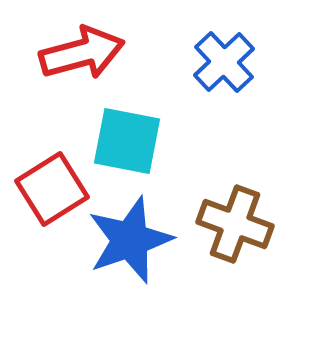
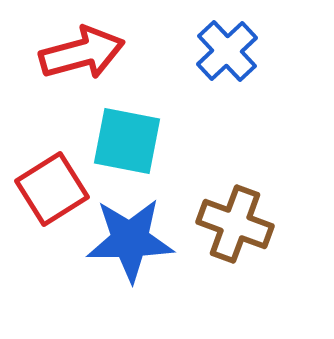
blue cross: moved 3 px right, 11 px up
blue star: rotated 18 degrees clockwise
